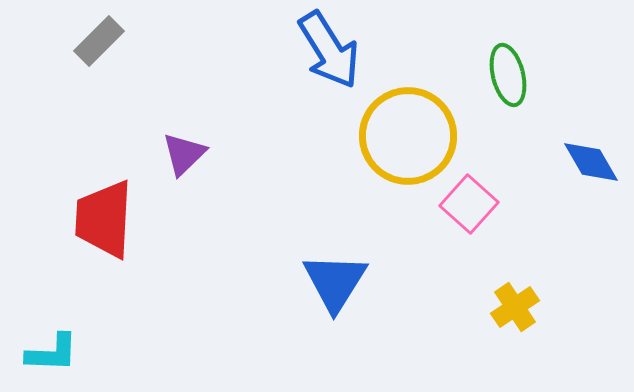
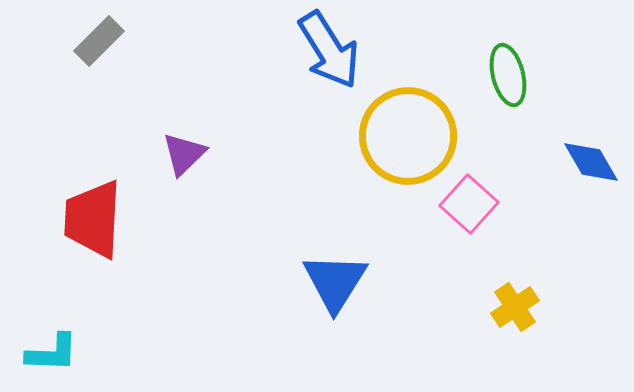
red trapezoid: moved 11 px left
